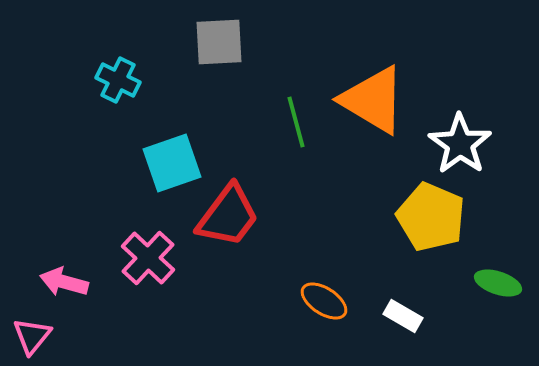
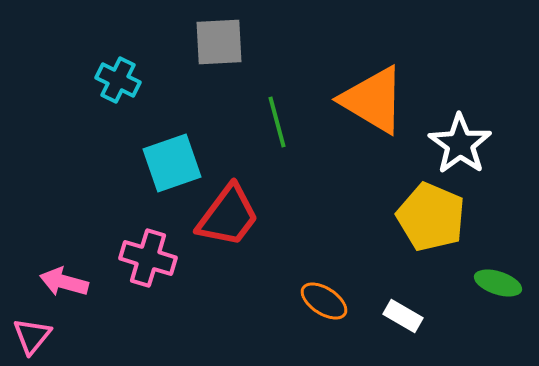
green line: moved 19 px left
pink cross: rotated 26 degrees counterclockwise
